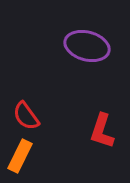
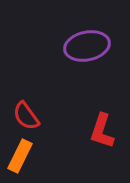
purple ellipse: rotated 27 degrees counterclockwise
